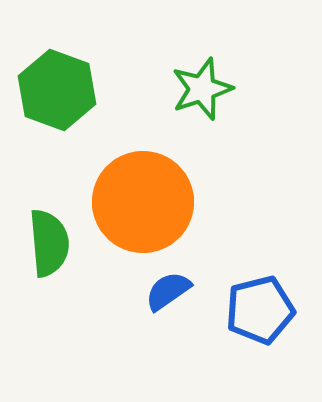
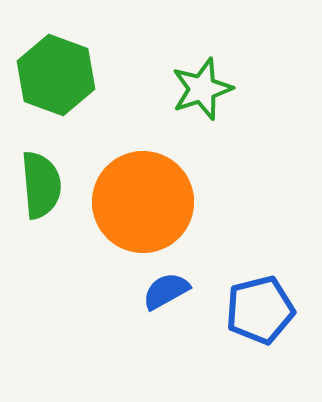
green hexagon: moved 1 px left, 15 px up
green semicircle: moved 8 px left, 58 px up
blue semicircle: moved 2 px left; rotated 6 degrees clockwise
